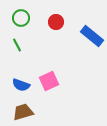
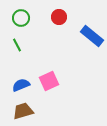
red circle: moved 3 px right, 5 px up
blue semicircle: rotated 138 degrees clockwise
brown trapezoid: moved 1 px up
